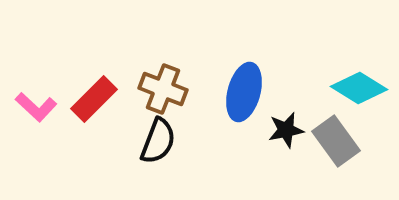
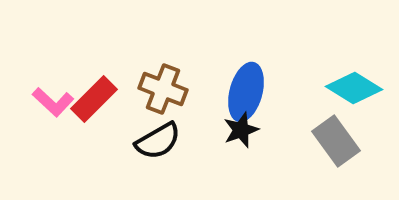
cyan diamond: moved 5 px left
blue ellipse: moved 2 px right
pink L-shape: moved 17 px right, 5 px up
black star: moved 45 px left; rotated 9 degrees counterclockwise
black semicircle: rotated 39 degrees clockwise
